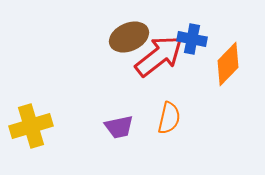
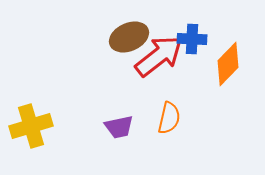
blue cross: rotated 8 degrees counterclockwise
